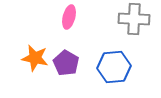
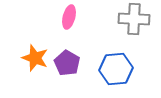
orange star: rotated 8 degrees clockwise
purple pentagon: moved 1 px right
blue hexagon: moved 2 px right, 2 px down
